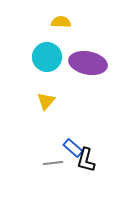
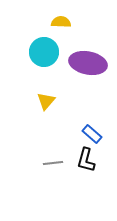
cyan circle: moved 3 px left, 5 px up
blue rectangle: moved 19 px right, 14 px up
